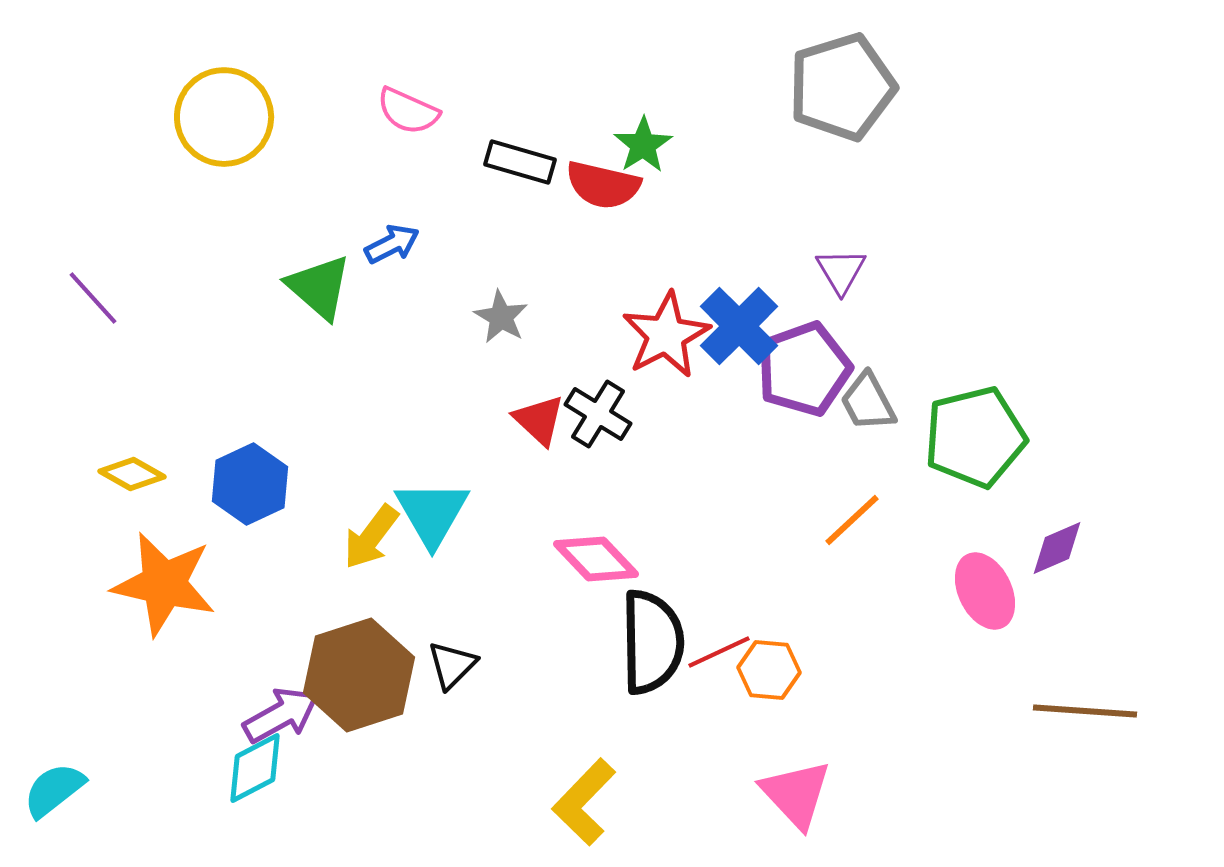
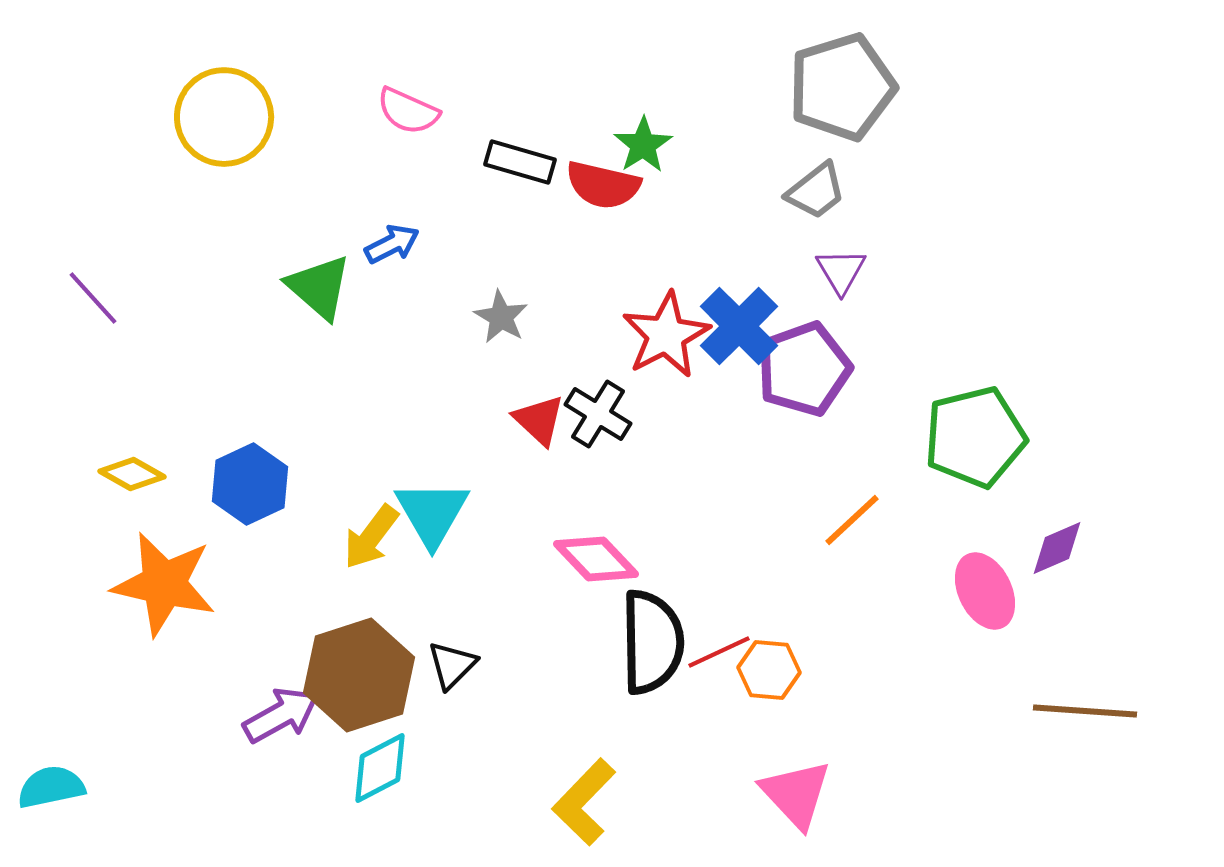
gray trapezoid: moved 52 px left, 211 px up; rotated 100 degrees counterclockwise
cyan diamond: moved 125 px right
cyan semicircle: moved 3 px left, 3 px up; rotated 26 degrees clockwise
